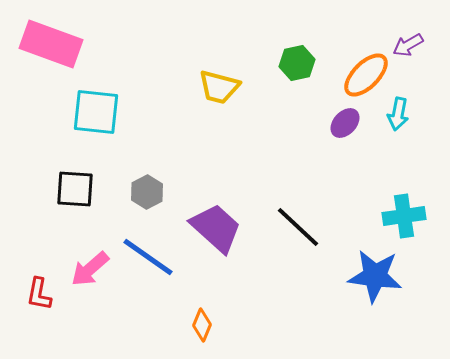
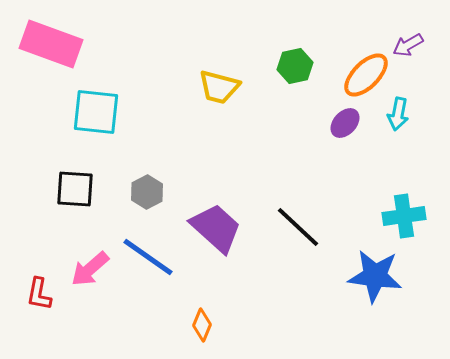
green hexagon: moved 2 px left, 3 px down
